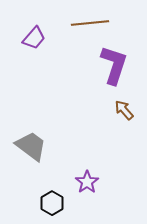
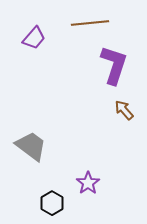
purple star: moved 1 px right, 1 px down
